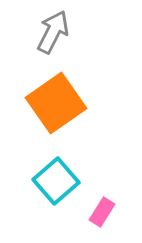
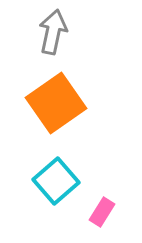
gray arrow: rotated 15 degrees counterclockwise
